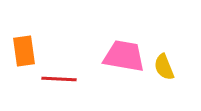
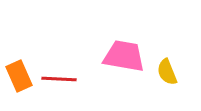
orange rectangle: moved 5 px left, 25 px down; rotated 16 degrees counterclockwise
yellow semicircle: moved 3 px right, 5 px down
